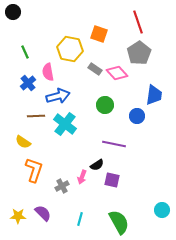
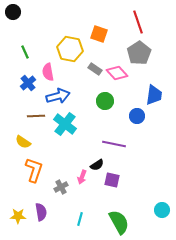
green circle: moved 4 px up
gray cross: moved 1 px left, 1 px down
purple semicircle: moved 2 px left, 1 px up; rotated 36 degrees clockwise
